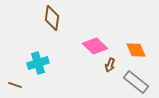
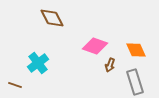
brown diamond: rotated 35 degrees counterclockwise
pink diamond: rotated 25 degrees counterclockwise
cyan cross: rotated 20 degrees counterclockwise
gray rectangle: moved 1 px left; rotated 35 degrees clockwise
